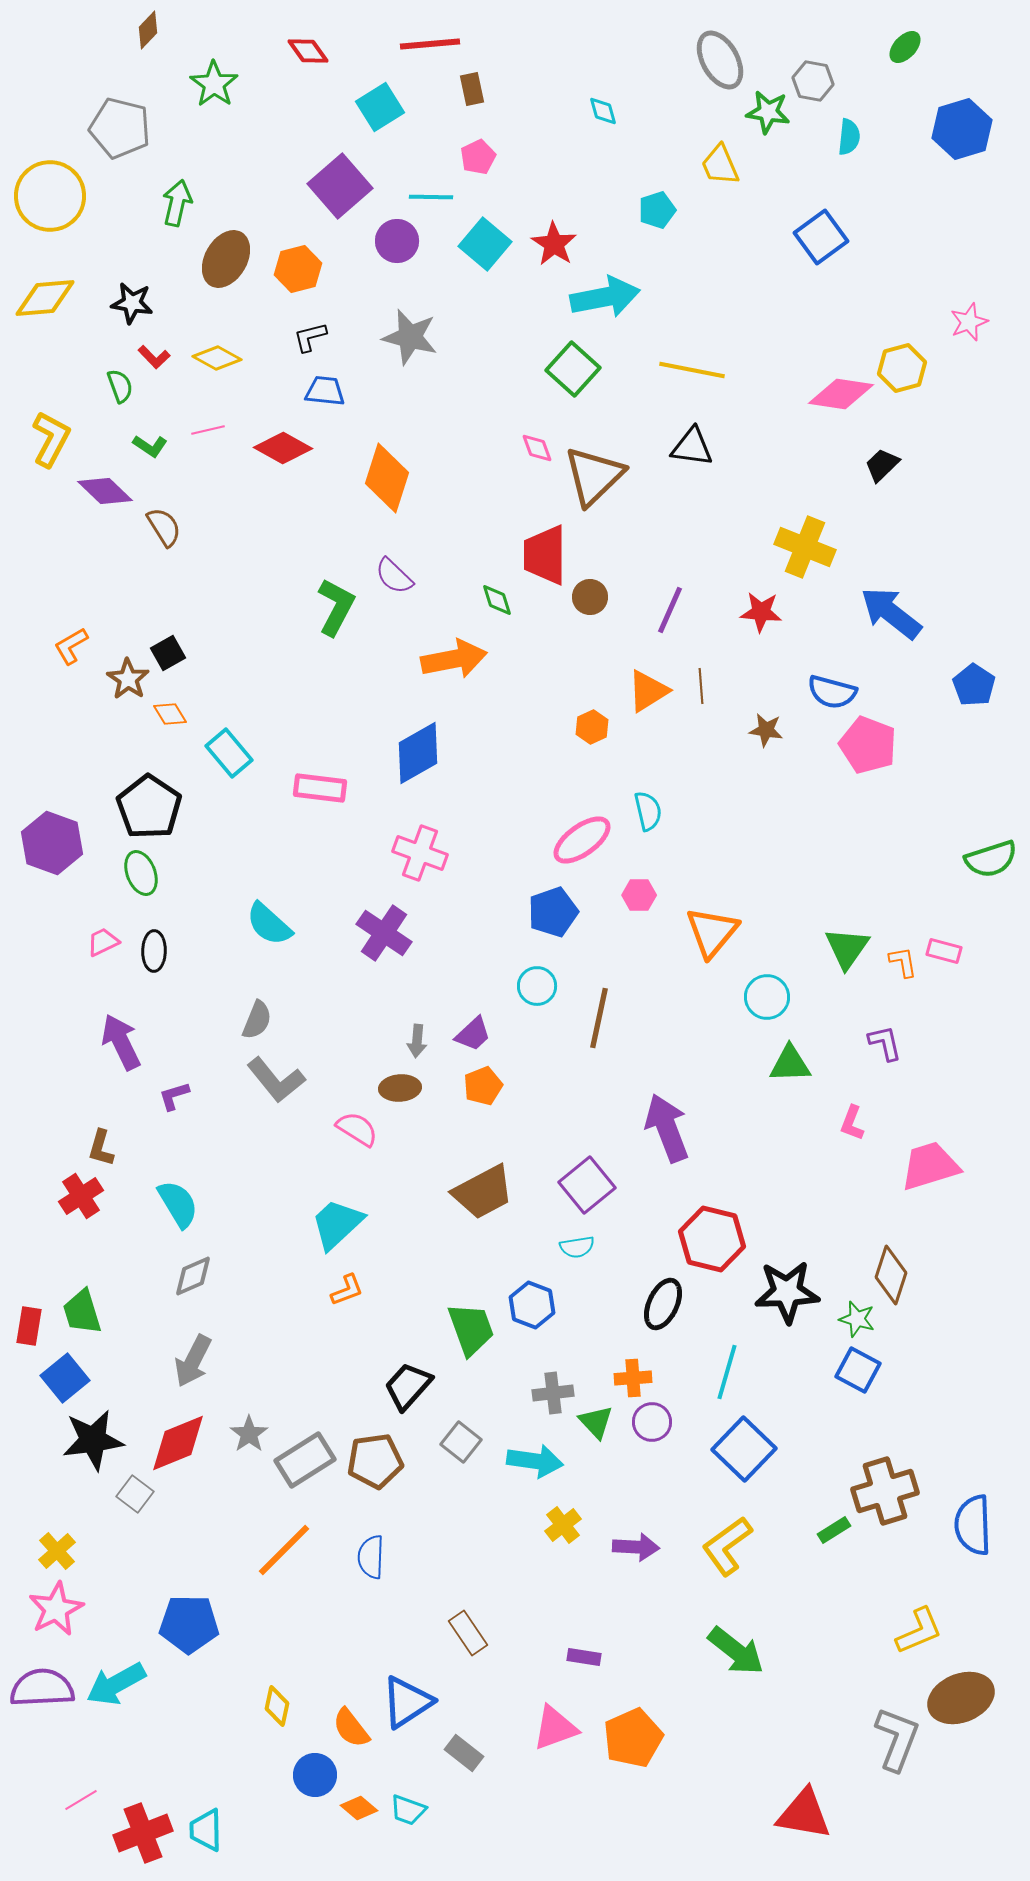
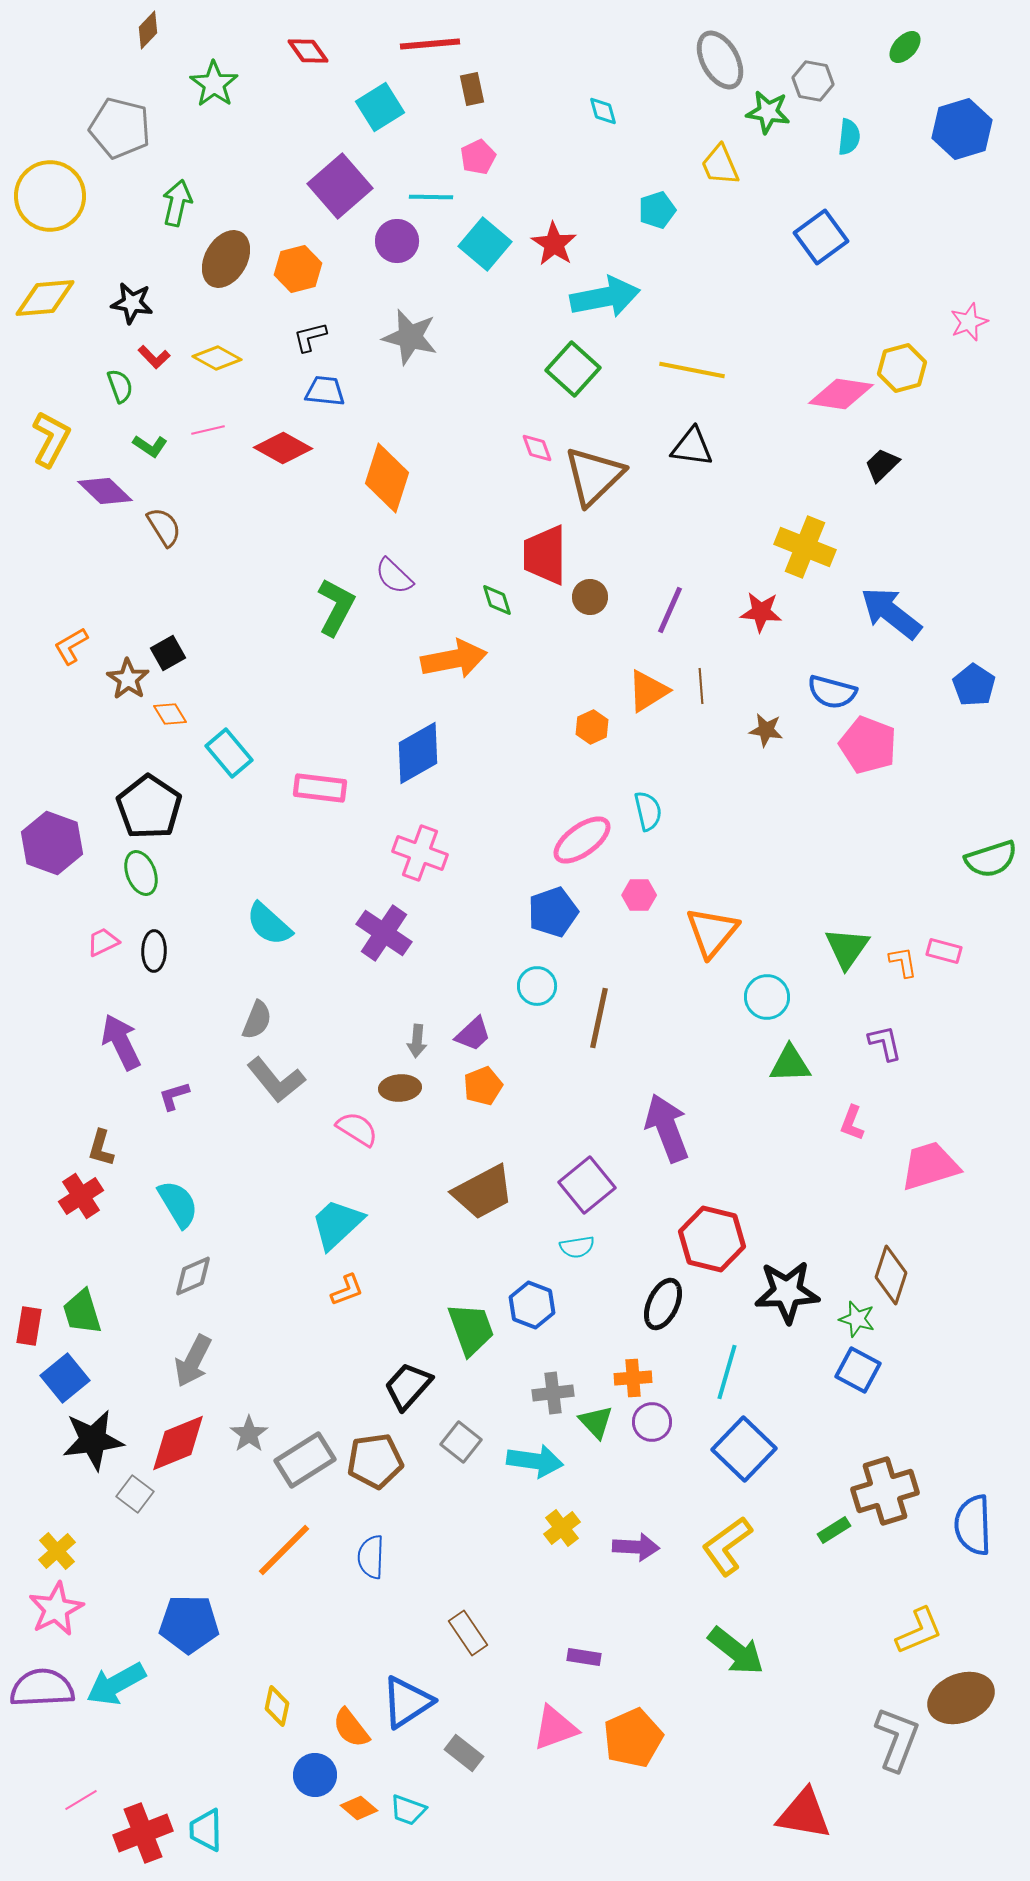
yellow cross at (563, 1525): moved 1 px left, 3 px down
